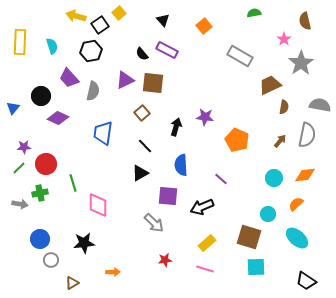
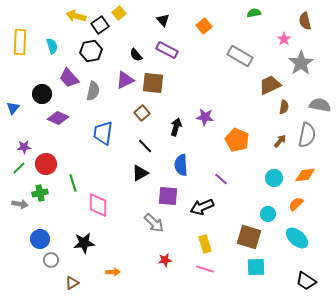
black semicircle at (142, 54): moved 6 px left, 1 px down
black circle at (41, 96): moved 1 px right, 2 px up
yellow rectangle at (207, 243): moved 2 px left, 1 px down; rotated 66 degrees counterclockwise
